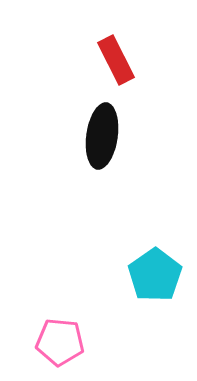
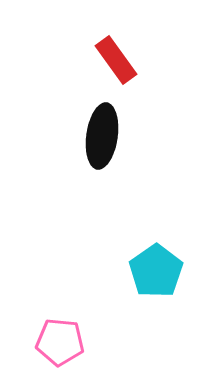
red rectangle: rotated 9 degrees counterclockwise
cyan pentagon: moved 1 px right, 4 px up
